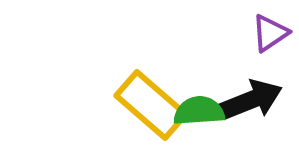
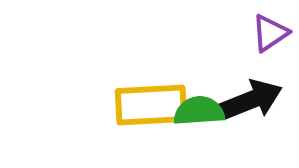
yellow rectangle: rotated 44 degrees counterclockwise
